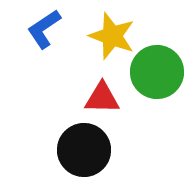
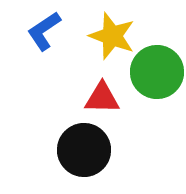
blue L-shape: moved 2 px down
